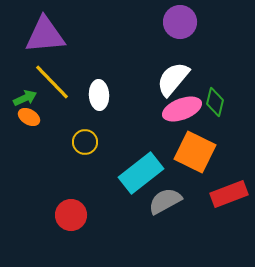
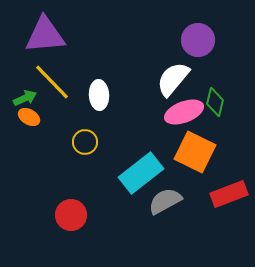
purple circle: moved 18 px right, 18 px down
pink ellipse: moved 2 px right, 3 px down
